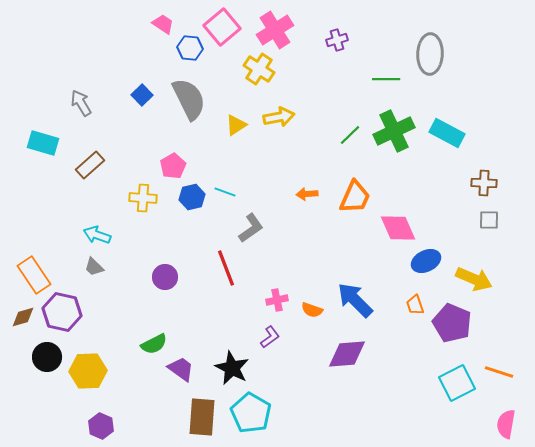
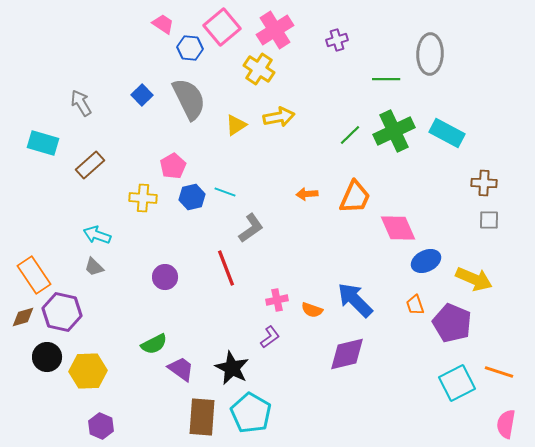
purple diamond at (347, 354): rotated 9 degrees counterclockwise
